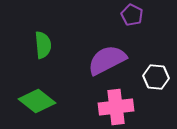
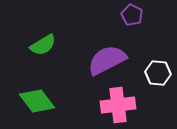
green semicircle: rotated 64 degrees clockwise
white hexagon: moved 2 px right, 4 px up
green diamond: rotated 15 degrees clockwise
pink cross: moved 2 px right, 2 px up
